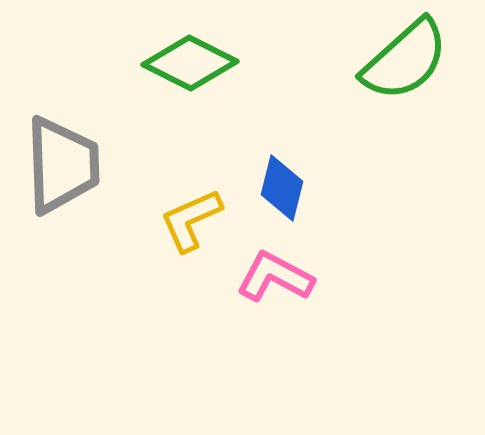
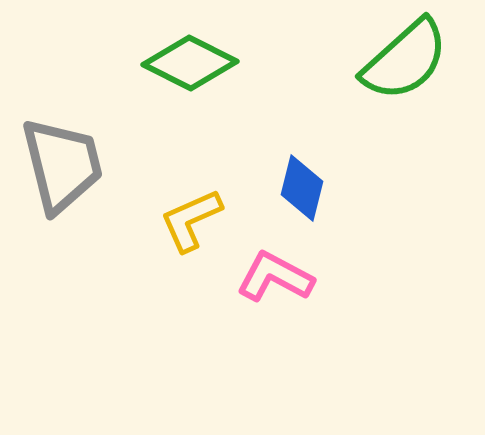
gray trapezoid: rotated 12 degrees counterclockwise
blue diamond: moved 20 px right
